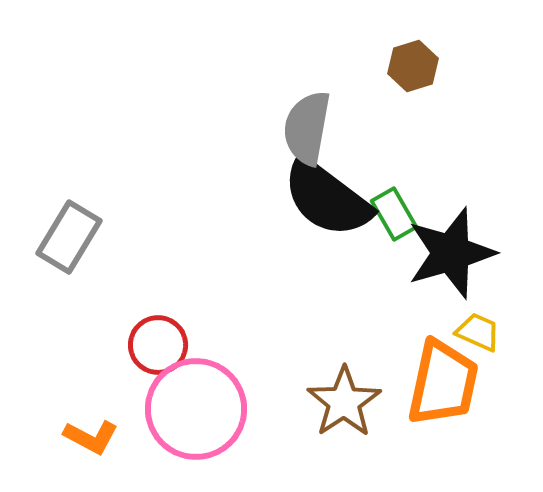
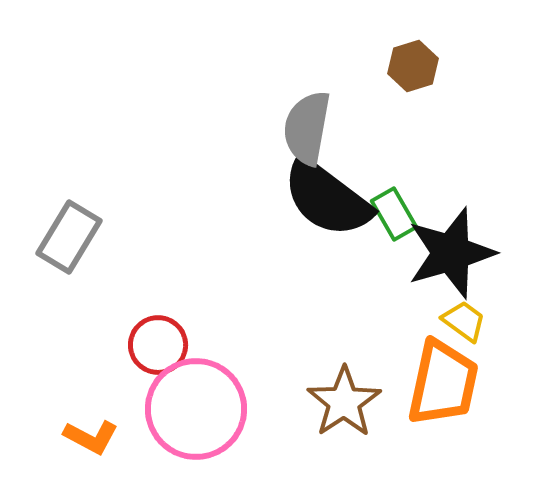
yellow trapezoid: moved 14 px left, 11 px up; rotated 12 degrees clockwise
